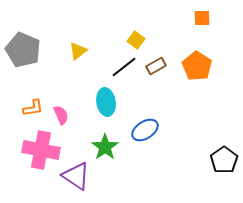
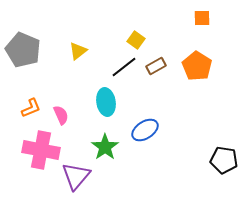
orange L-shape: moved 2 px left; rotated 15 degrees counterclockwise
black pentagon: rotated 28 degrees counterclockwise
purple triangle: rotated 36 degrees clockwise
